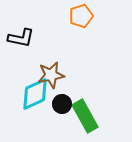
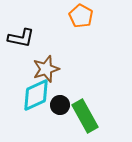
orange pentagon: rotated 25 degrees counterclockwise
brown star: moved 5 px left, 6 px up; rotated 8 degrees counterclockwise
cyan diamond: moved 1 px right, 1 px down
black circle: moved 2 px left, 1 px down
